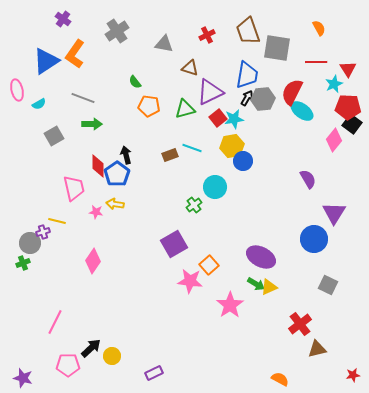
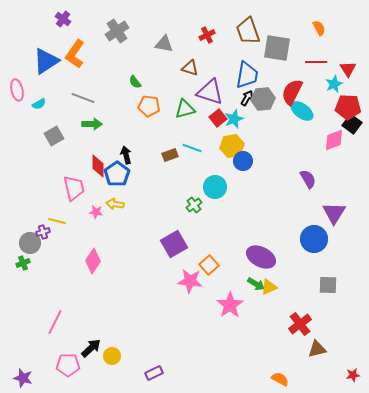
purple triangle at (210, 92): rotated 44 degrees clockwise
cyan star at (234, 119): rotated 12 degrees counterclockwise
pink diamond at (334, 140): rotated 30 degrees clockwise
gray square at (328, 285): rotated 24 degrees counterclockwise
